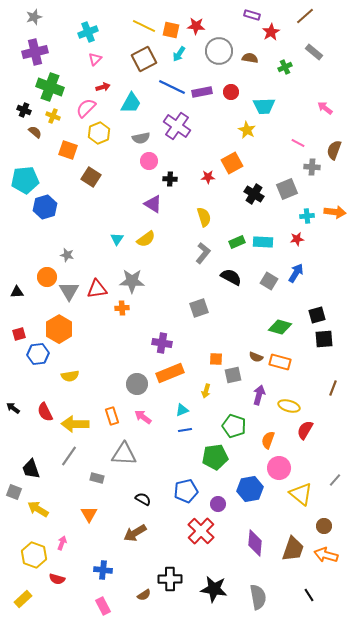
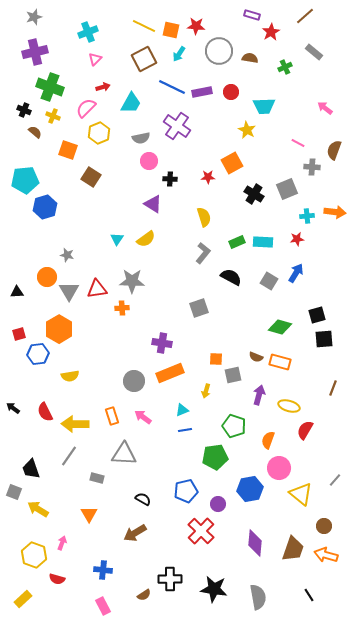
gray circle at (137, 384): moved 3 px left, 3 px up
